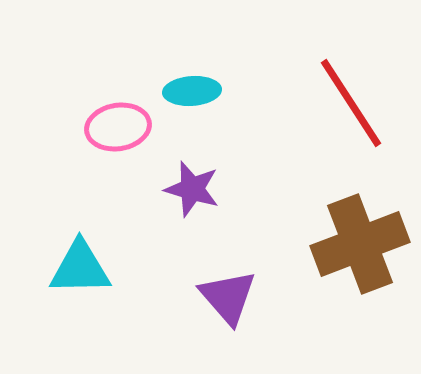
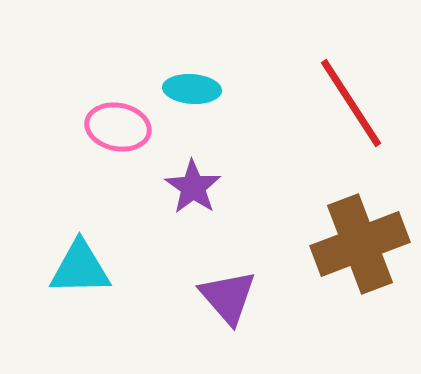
cyan ellipse: moved 2 px up; rotated 8 degrees clockwise
pink ellipse: rotated 20 degrees clockwise
purple star: moved 1 px right, 2 px up; rotated 18 degrees clockwise
